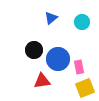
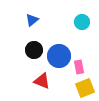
blue triangle: moved 19 px left, 2 px down
blue circle: moved 1 px right, 3 px up
red triangle: rotated 30 degrees clockwise
